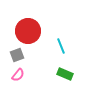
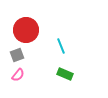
red circle: moved 2 px left, 1 px up
